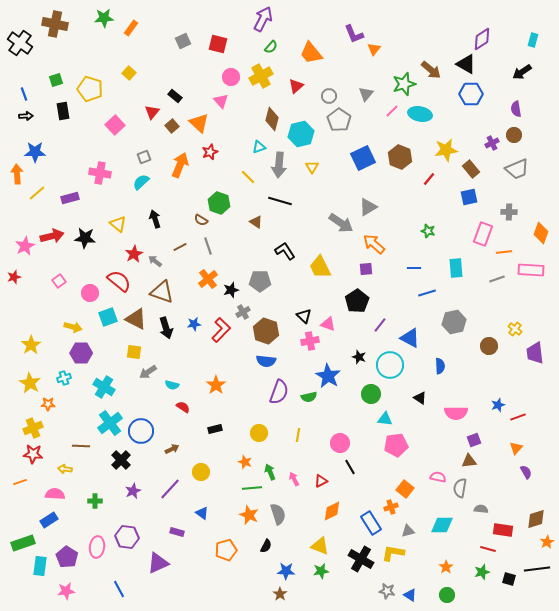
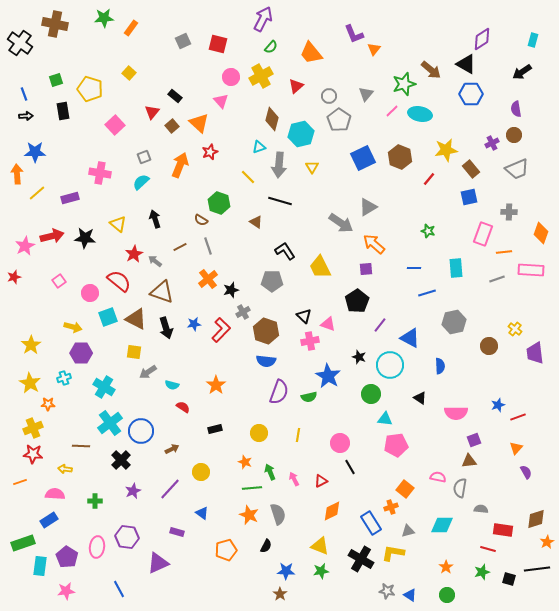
gray pentagon at (260, 281): moved 12 px right
